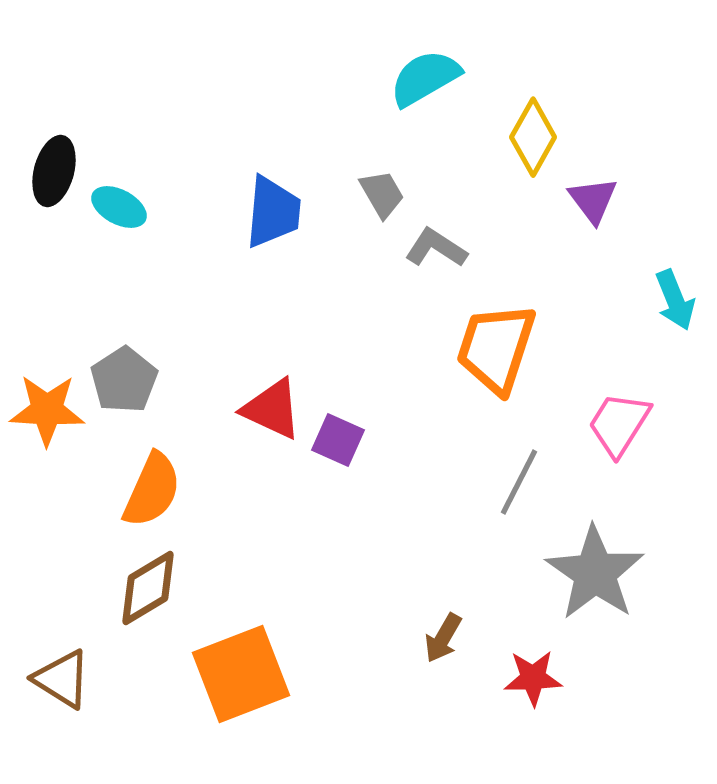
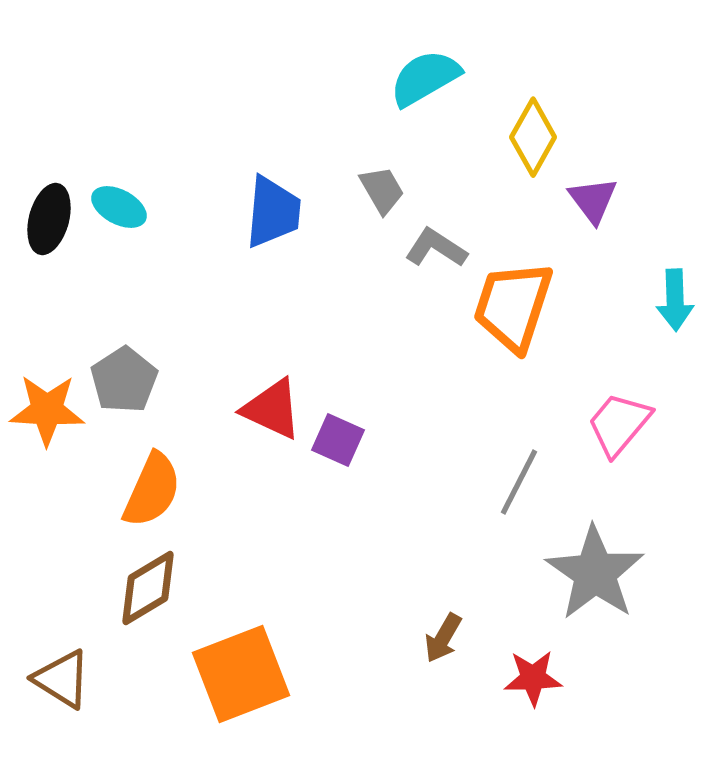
black ellipse: moved 5 px left, 48 px down
gray trapezoid: moved 4 px up
cyan arrow: rotated 20 degrees clockwise
orange trapezoid: moved 17 px right, 42 px up
pink trapezoid: rotated 8 degrees clockwise
